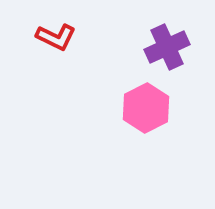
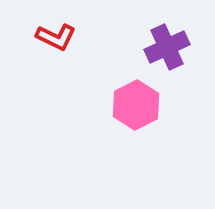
pink hexagon: moved 10 px left, 3 px up
